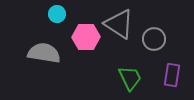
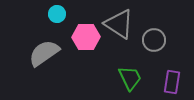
gray circle: moved 1 px down
gray semicircle: rotated 44 degrees counterclockwise
purple rectangle: moved 7 px down
